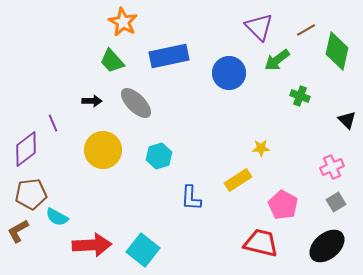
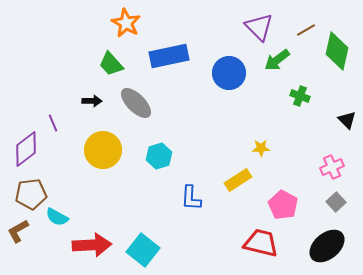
orange star: moved 3 px right, 1 px down
green trapezoid: moved 1 px left, 3 px down
gray square: rotated 12 degrees counterclockwise
